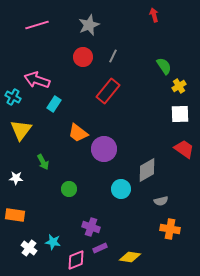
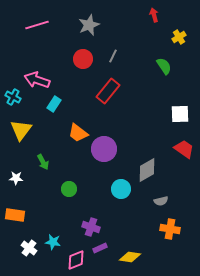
red circle: moved 2 px down
yellow cross: moved 49 px up
